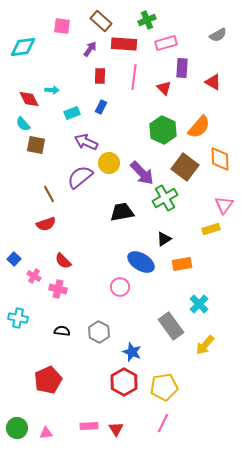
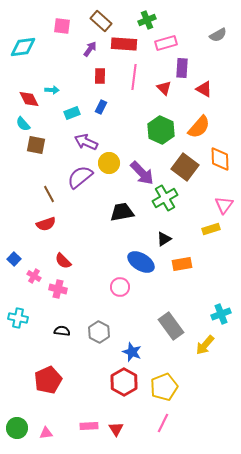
red triangle at (213, 82): moved 9 px left, 7 px down
green hexagon at (163, 130): moved 2 px left
cyan cross at (199, 304): moved 22 px right, 10 px down; rotated 24 degrees clockwise
yellow pentagon at (164, 387): rotated 12 degrees counterclockwise
